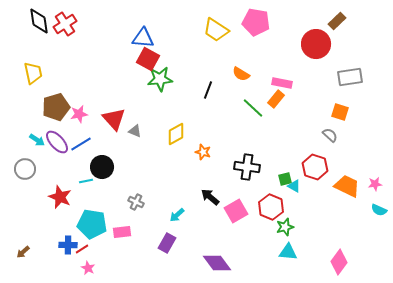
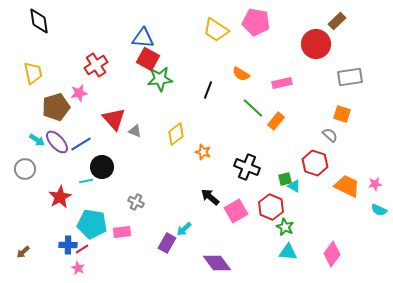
red cross at (65, 24): moved 31 px right, 41 px down
pink rectangle at (282, 83): rotated 24 degrees counterclockwise
orange rectangle at (276, 99): moved 22 px down
orange square at (340, 112): moved 2 px right, 2 px down
pink star at (79, 114): moved 21 px up
yellow diamond at (176, 134): rotated 10 degrees counterclockwise
black cross at (247, 167): rotated 15 degrees clockwise
red hexagon at (315, 167): moved 4 px up
red star at (60, 197): rotated 20 degrees clockwise
cyan arrow at (177, 215): moved 7 px right, 14 px down
green star at (285, 227): rotated 30 degrees counterclockwise
pink diamond at (339, 262): moved 7 px left, 8 px up
pink star at (88, 268): moved 10 px left
